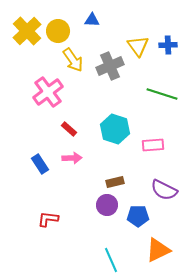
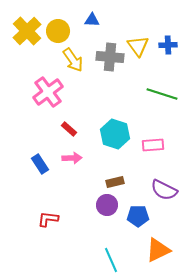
gray cross: moved 9 px up; rotated 28 degrees clockwise
cyan hexagon: moved 5 px down
